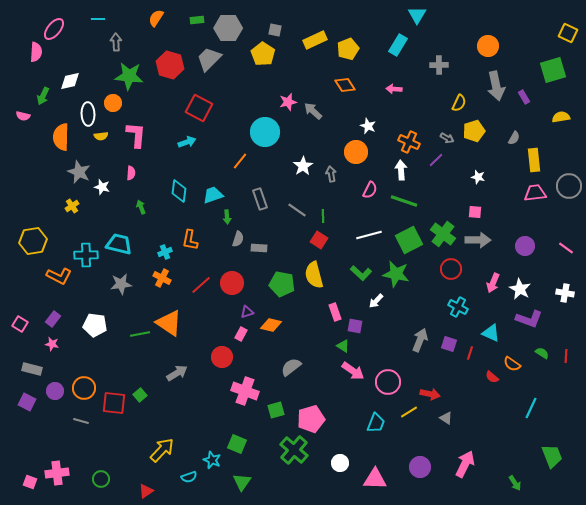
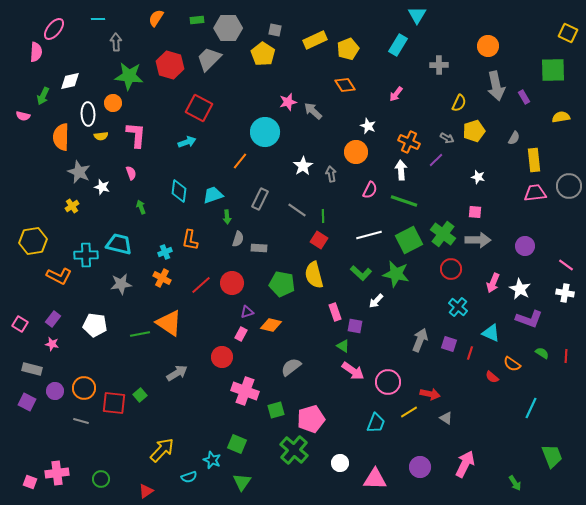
green square at (553, 70): rotated 16 degrees clockwise
pink arrow at (394, 89): moved 2 px right, 5 px down; rotated 56 degrees counterclockwise
pink semicircle at (131, 173): rotated 24 degrees counterclockwise
gray rectangle at (260, 199): rotated 45 degrees clockwise
pink line at (566, 248): moved 17 px down
cyan cross at (458, 307): rotated 12 degrees clockwise
